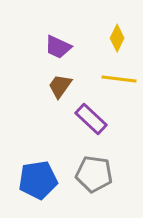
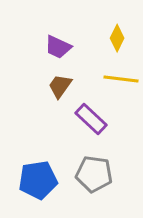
yellow line: moved 2 px right
